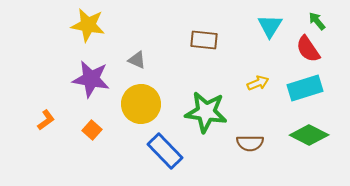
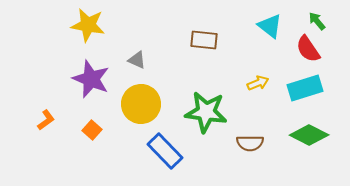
cyan triangle: rotated 24 degrees counterclockwise
purple star: rotated 12 degrees clockwise
